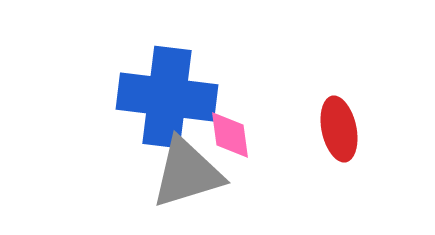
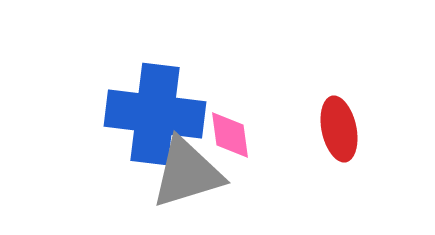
blue cross: moved 12 px left, 17 px down
